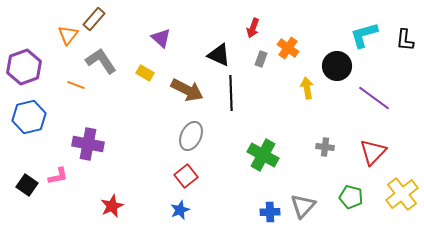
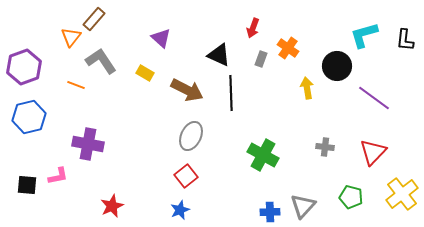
orange triangle: moved 3 px right, 2 px down
black square: rotated 30 degrees counterclockwise
